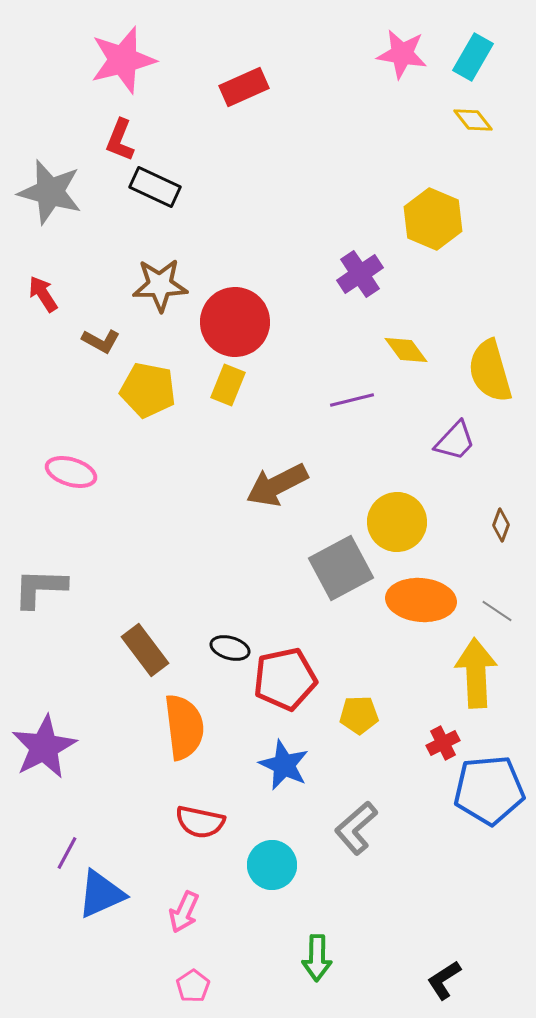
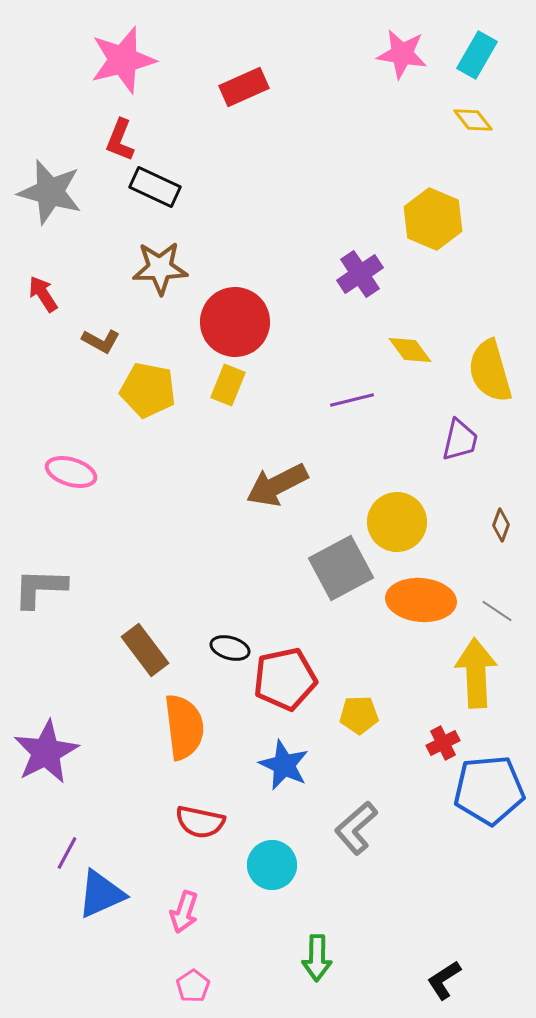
cyan rectangle at (473, 57): moved 4 px right, 2 px up
brown star at (160, 285): moved 17 px up
yellow diamond at (406, 350): moved 4 px right
purple trapezoid at (455, 441): moved 5 px right, 1 px up; rotated 30 degrees counterclockwise
purple star at (44, 747): moved 2 px right, 5 px down
pink arrow at (184, 912): rotated 6 degrees counterclockwise
